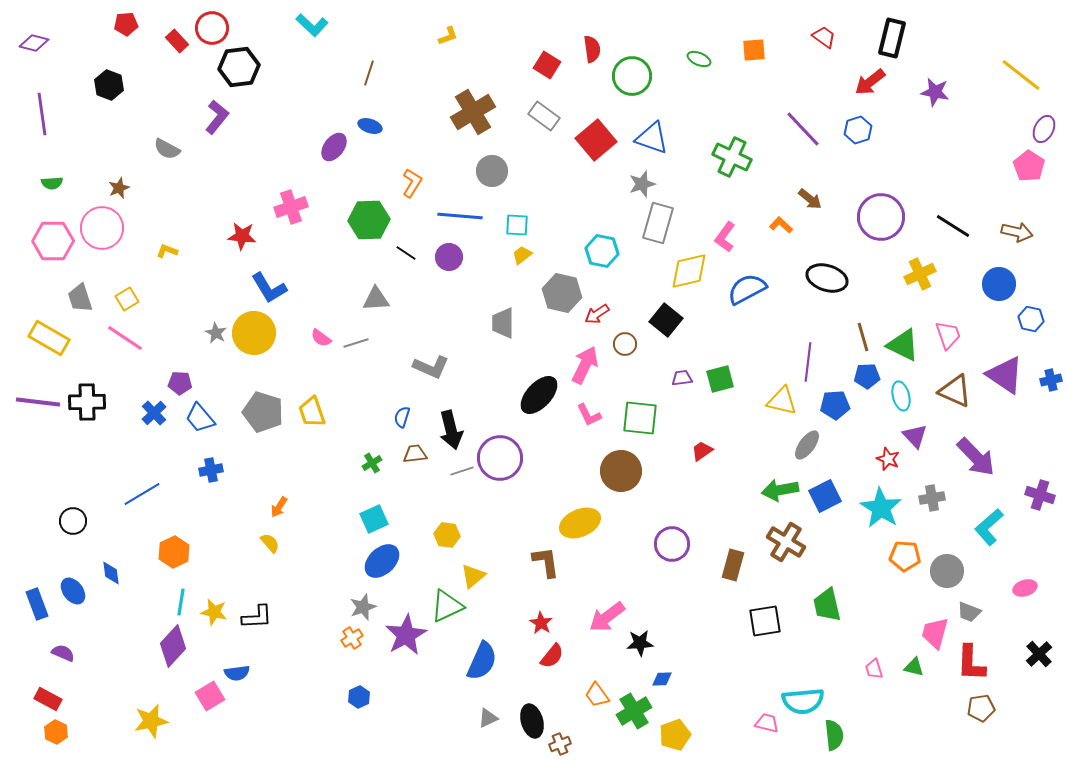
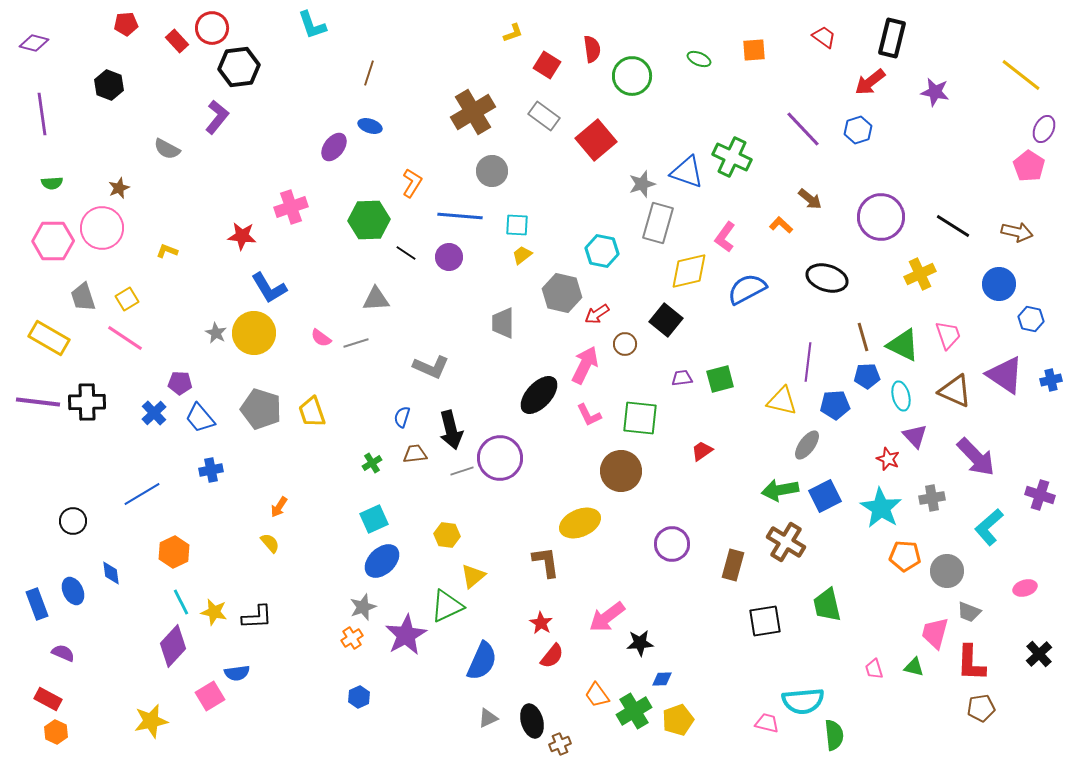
cyan L-shape at (312, 25): rotated 28 degrees clockwise
yellow L-shape at (448, 36): moved 65 px right, 3 px up
blue triangle at (652, 138): moved 35 px right, 34 px down
gray trapezoid at (80, 298): moved 3 px right, 1 px up
gray pentagon at (263, 412): moved 2 px left, 3 px up
blue ellipse at (73, 591): rotated 12 degrees clockwise
cyan line at (181, 602): rotated 36 degrees counterclockwise
yellow pentagon at (675, 735): moved 3 px right, 15 px up
